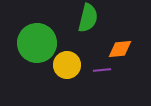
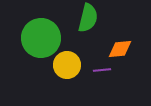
green circle: moved 4 px right, 5 px up
